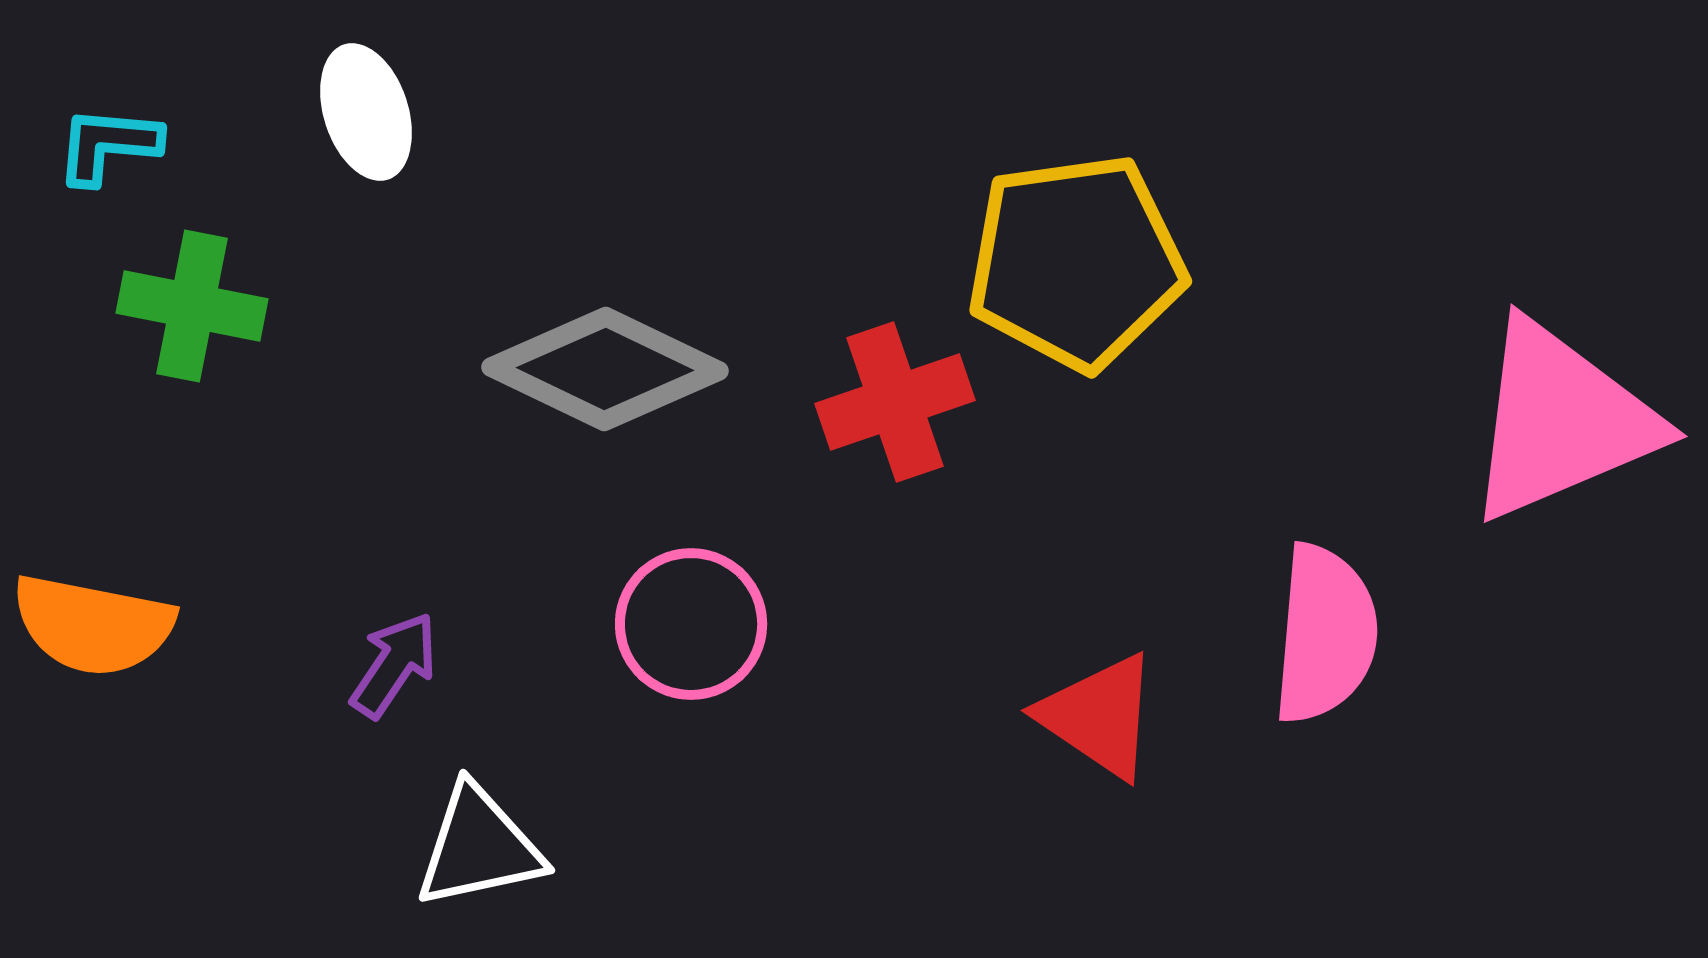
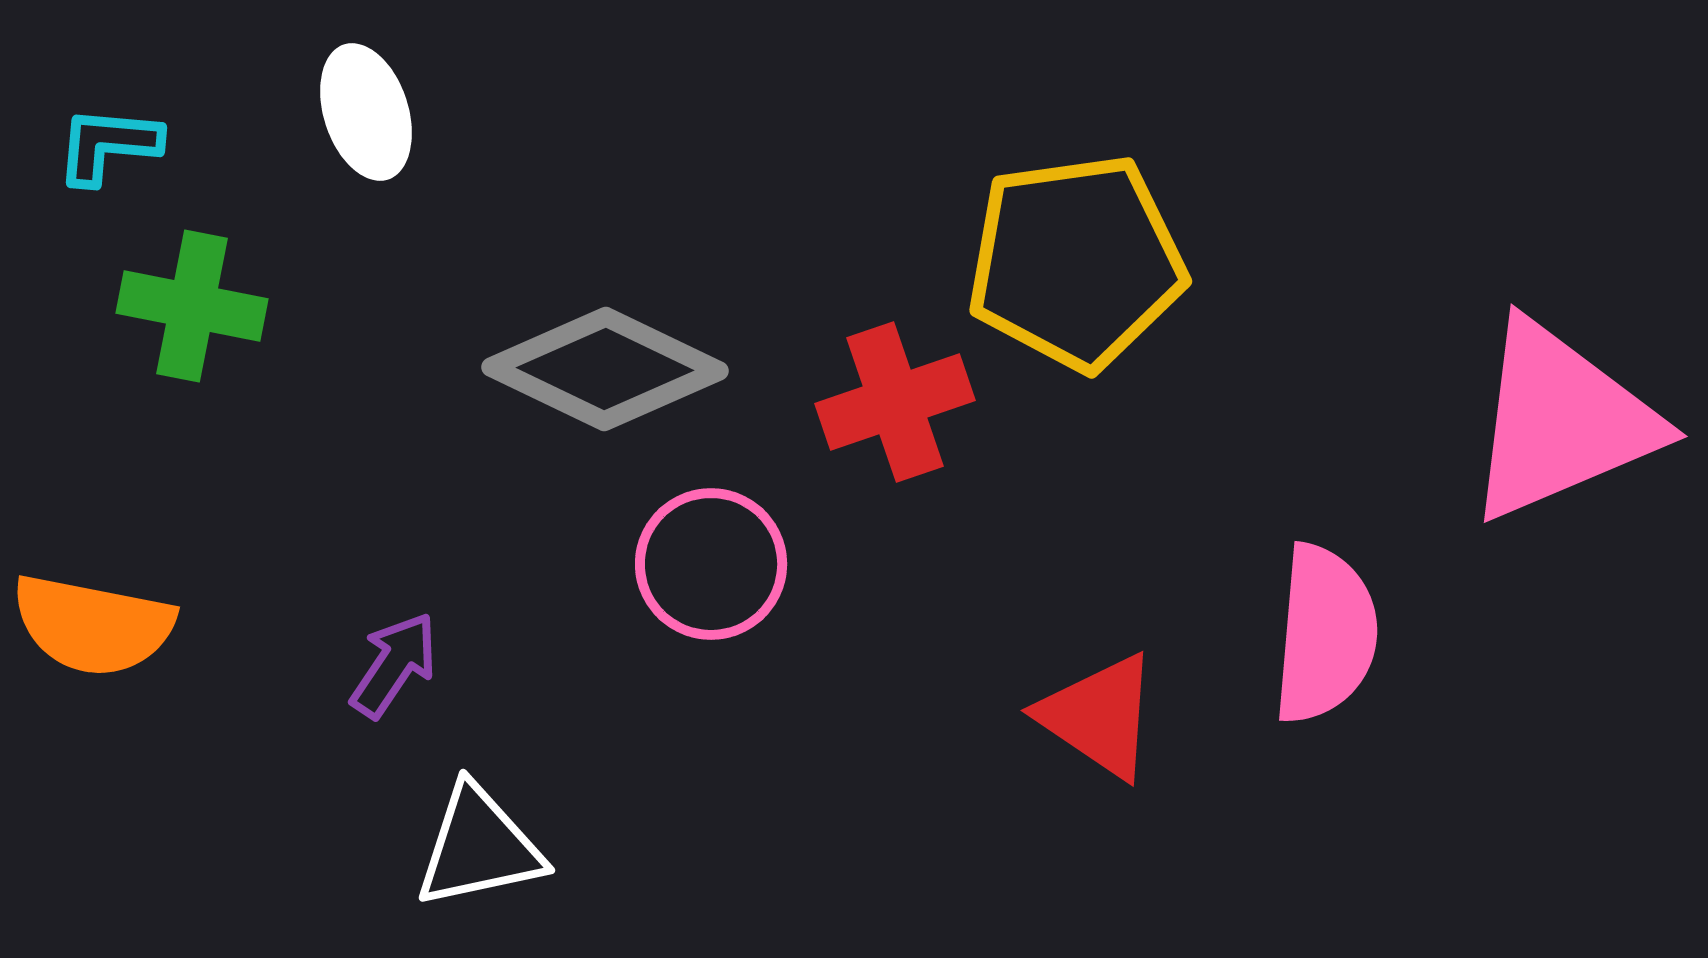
pink circle: moved 20 px right, 60 px up
